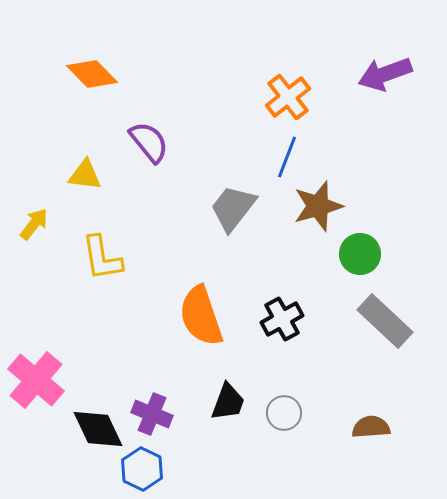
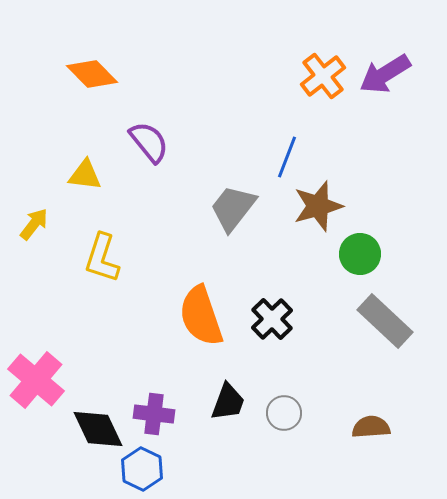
purple arrow: rotated 12 degrees counterclockwise
orange cross: moved 35 px right, 21 px up
yellow L-shape: rotated 27 degrees clockwise
black cross: moved 10 px left; rotated 15 degrees counterclockwise
purple cross: moved 2 px right; rotated 15 degrees counterclockwise
